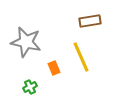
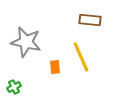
brown rectangle: moved 1 px up; rotated 15 degrees clockwise
orange rectangle: moved 1 px right, 1 px up; rotated 16 degrees clockwise
green cross: moved 16 px left
